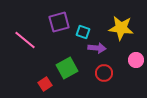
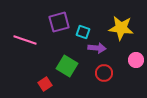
pink line: rotated 20 degrees counterclockwise
green square: moved 2 px up; rotated 30 degrees counterclockwise
